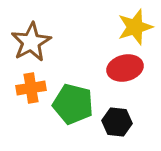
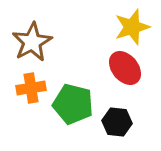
yellow star: moved 3 px left
brown star: moved 1 px right
red ellipse: rotated 64 degrees clockwise
